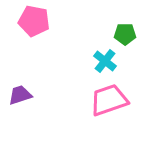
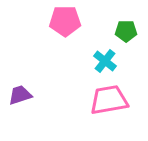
pink pentagon: moved 31 px right; rotated 12 degrees counterclockwise
green pentagon: moved 1 px right, 3 px up
pink trapezoid: rotated 9 degrees clockwise
